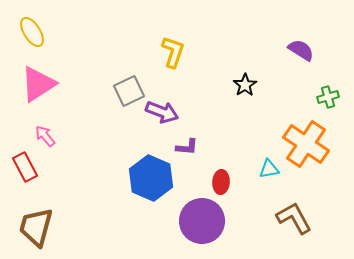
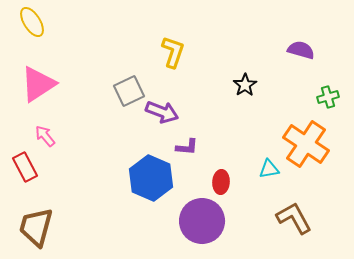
yellow ellipse: moved 10 px up
purple semicircle: rotated 16 degrees counterclockwise
